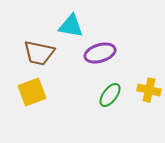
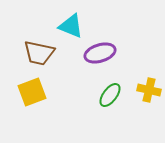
cyan triangle: rotated 12 degrees clockwise
